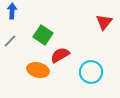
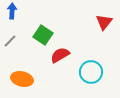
orange ellipse: moved 16 px left, 9 px down
